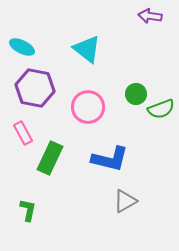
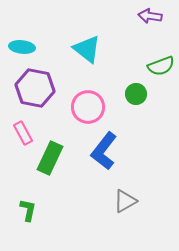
cyan ellipse: rotated 20 degrees counterclockwise
green semicircle: moved 43 px up
blue L-shape: moved 6 px left, 8 px up; rotated 114 degrees clockwise
